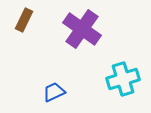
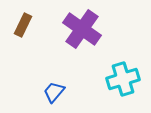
brown rectangle: moved 1 px left, 5 px down
blue trapezoid: rotated 25 degrees counterclockwise
